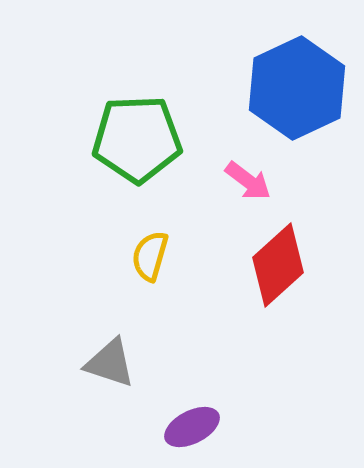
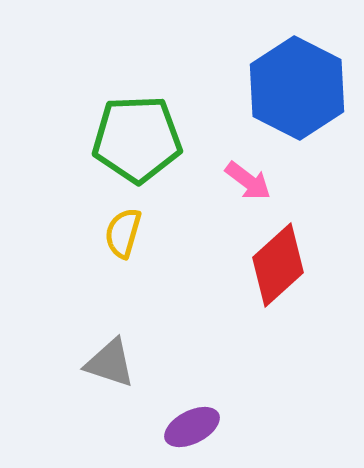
blue hexagon: rotated 8 degrees counterclockwise
yellow semicircle: moved 27 px left, 23 px up
